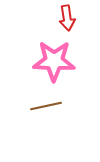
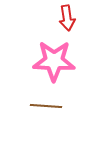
brown line: rotated 16 degrees clockwise
